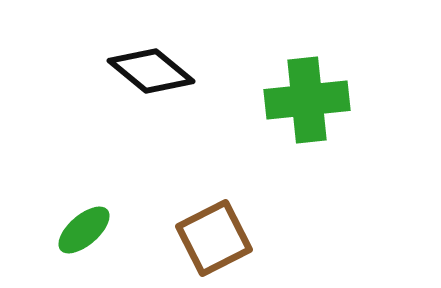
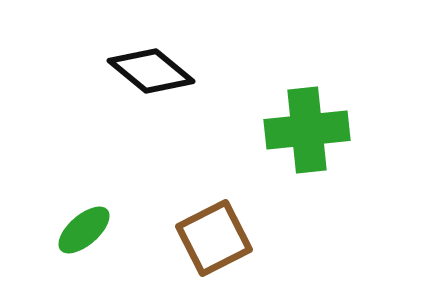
green cross: moved 30 px down
